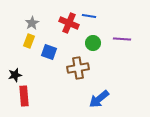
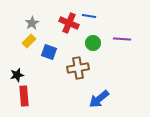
yellow rectangle: rotated 24 degrees clockwise
black star: moved 2 px right
